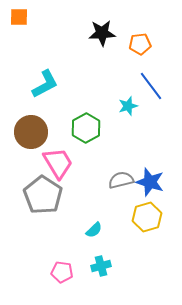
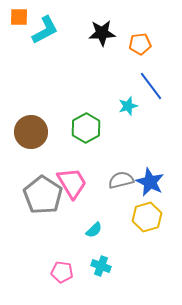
cyan L-shape: moved 54 px up
pink trapezoid: moved 14 px right, 20 px down
blue star: rotated 8 degrees clockwise
cyan cross: rotated 36 degrees clockwise
